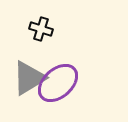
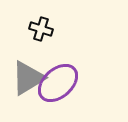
gray triangle: moved 1 px left
